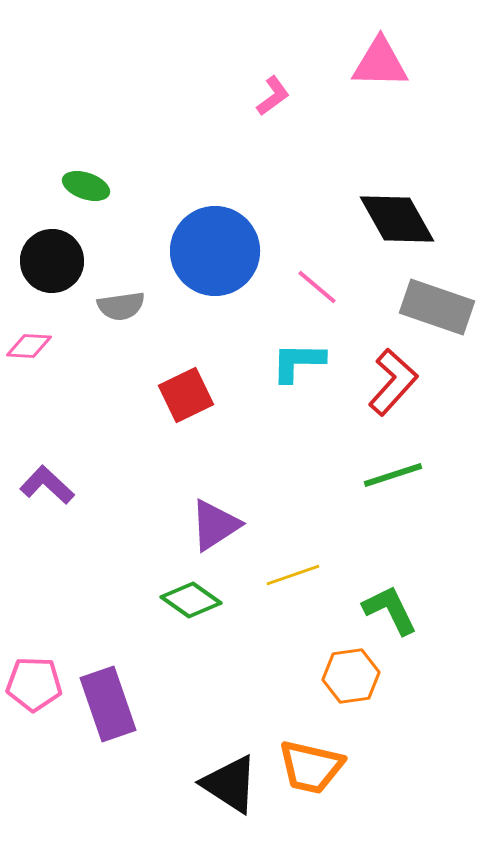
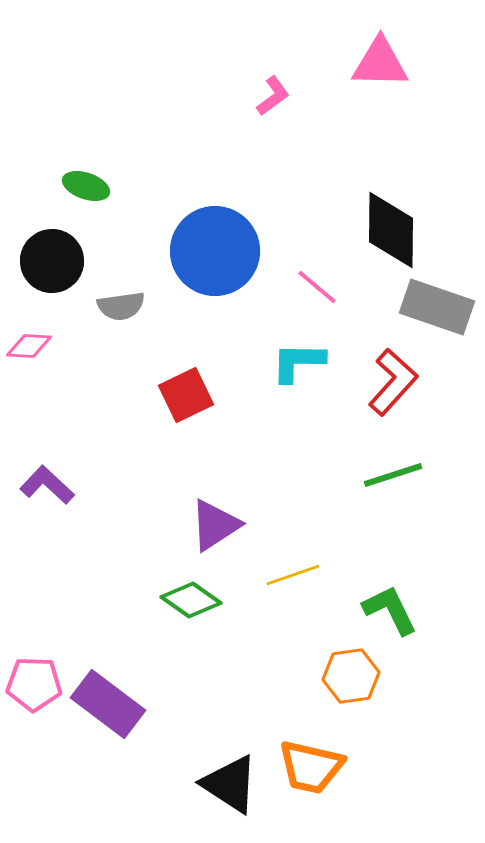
black diamond: moved 6 px left, 11 px down; rotated 30 degrees clockwise
purple rectangle: rotated 34 degrees counterclockwise
